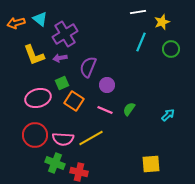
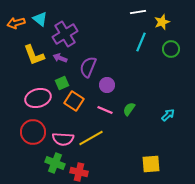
purple arrow: rotated 32 degrees clockwise
red circle: moved 2 px left, 3 px up
